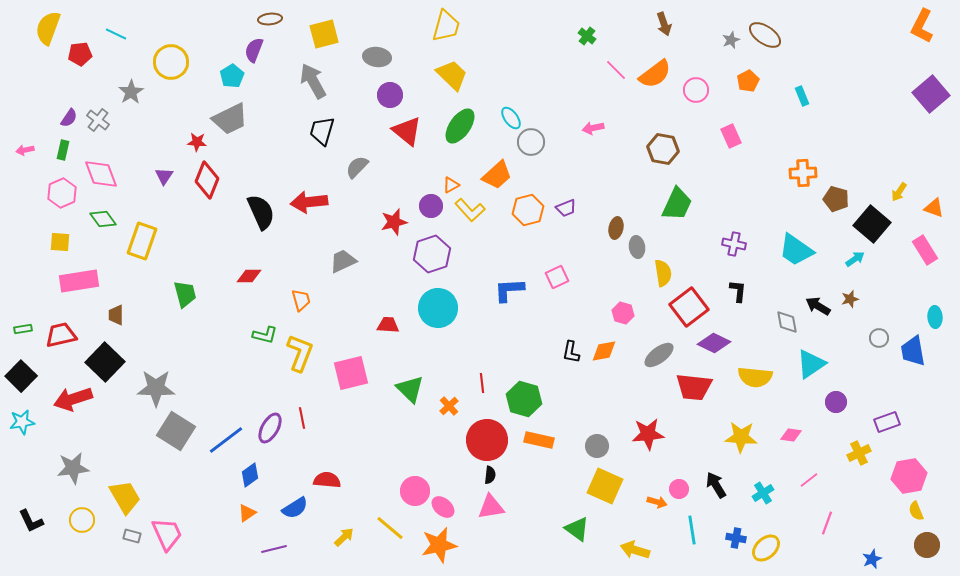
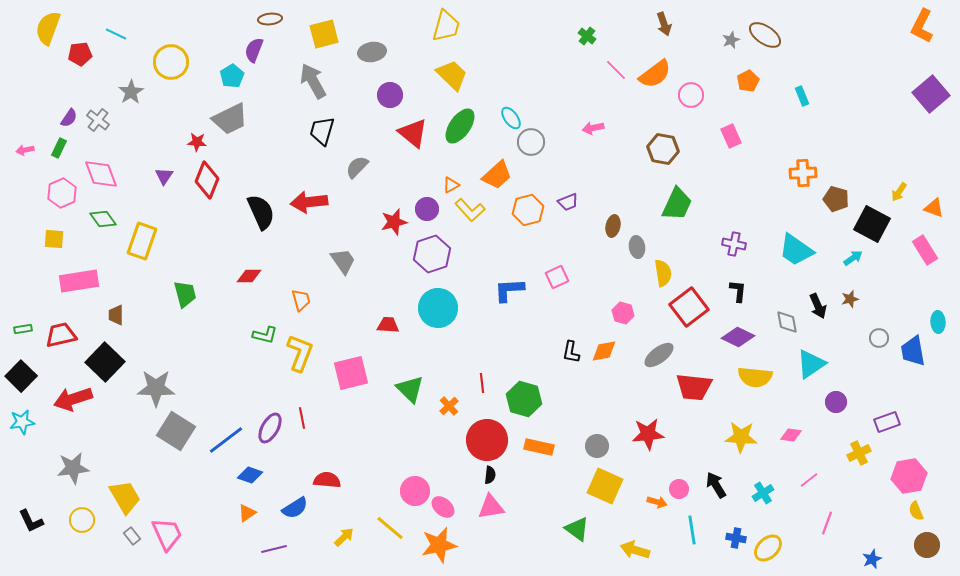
gray ellipse at (377, 57): moved 5 px left, 5 px up; rotated 16 degrees counterclockwise
pink circle at (696, 90): moved 5 px left, 5 px down
red triangle at (407, 131): moved 6 px right, 2 px down
green rectangle at (63, 150): moved 4 px left, 2 px up; rotated 12 degrees clockwise
purple circle at (431, 206): moved 4 px left, 3 px down
purple trapezoid at (566, 208): moved 2 px right, 6 px up
black square at (872, 224): rotated 12 degrees counterclockwise
brown ellipse at (616, 228): moved 3 px left, 2 px up
yellow square at (60, 242): moved 6 px left, 3 px up
cyan arrow at (855, 259): moved 2 px left, 1 px up
gray trapezoid at (343, 261): rotated 80 degrees clockwise
black arrow at (818, 306): rotated 145 degrees counterclockwise
cyan ellipse at (935, 317): moved 3 px right, 5 px down
purple diamond at (714, 343): moved 24 px right, 6 px up
orange rectangle at (539, 440): moved 7 px down
blue diamond at (250, 475): rotated 55 degrees clockwise
gray rectangle at (132, 536): rotated 36 degrees clockwise
yellow ellipse at (766, 548): moved 2 px right
